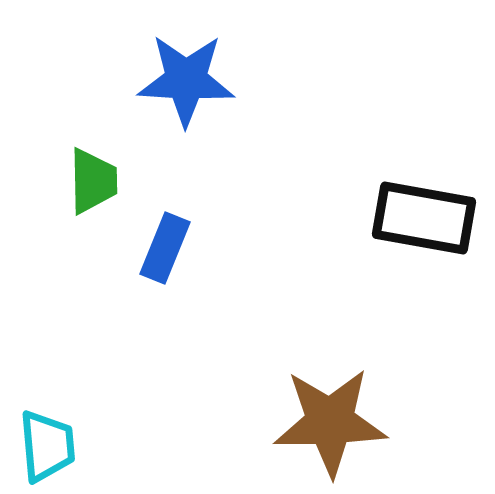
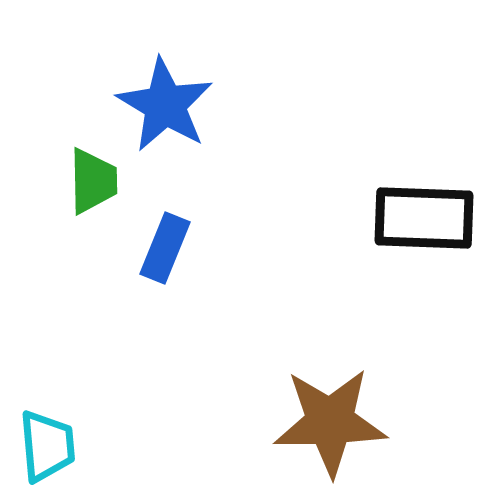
blue star: moved 21 px left, 25 px down; rotated 28 degrees clockwise
black rectangle: rotated 8 degrees counterclockwise
